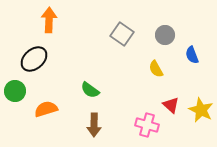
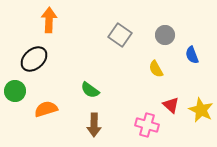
gray square: moved 2 px left, 1 px down
